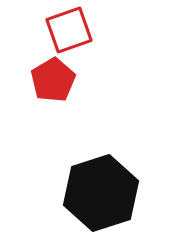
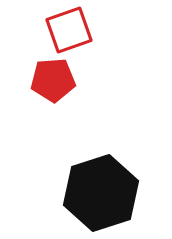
red pentagon: rotated 27 degrees clockwise
